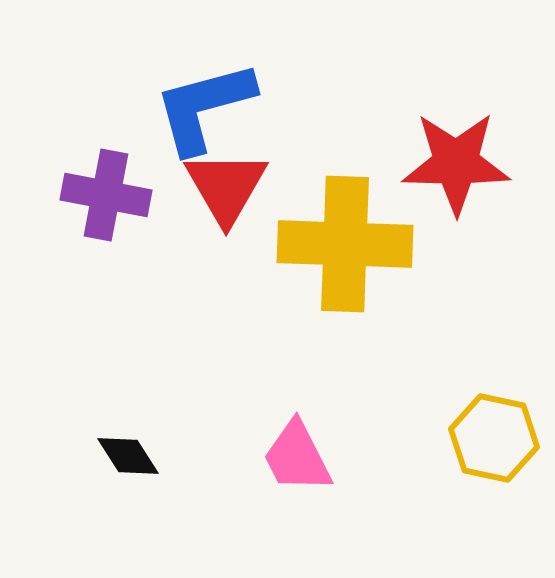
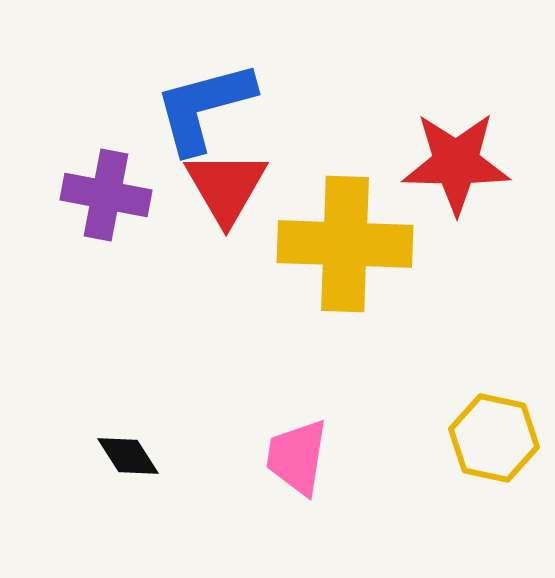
pink trapezoid: rotated 36 degrees clockwise
